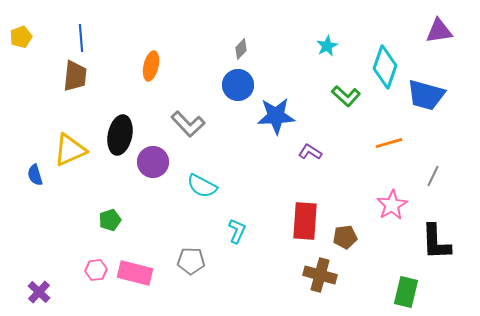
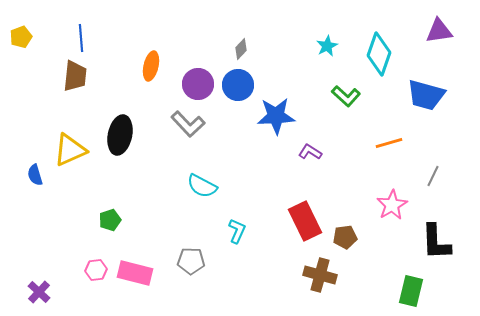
cyan diamond: moved 6 px left, 13 px up
purple circle: moved 45 px right, 78 px up
red rectangle: rotated 30 degrees counterclockwise
green rectangle: moved 5 px right, 1 px up
